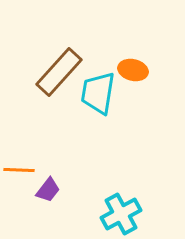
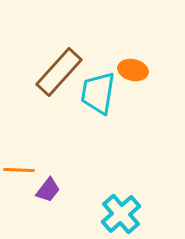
cyan cross: rotated 12 degrees counterclockwise
